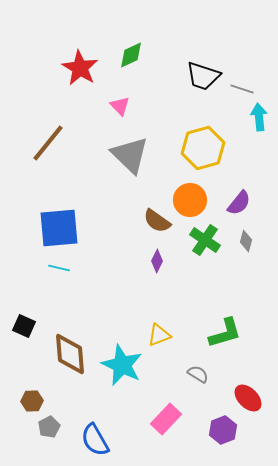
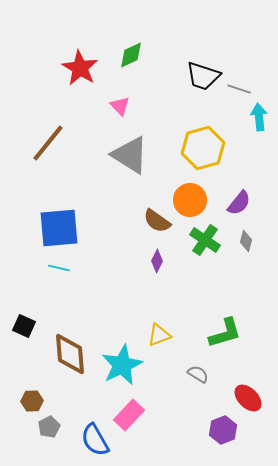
gray line: moved 3 px left
gray triangle: rotated 12 degrees counterclockwise
cyan star: rotated 21 degrees clockwise
pink rectangle: moved 37 px left, 4 px up
